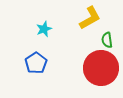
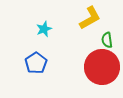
red circle: moved 1 px right, 1 px up
